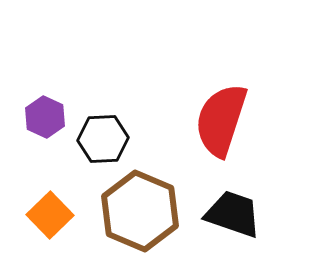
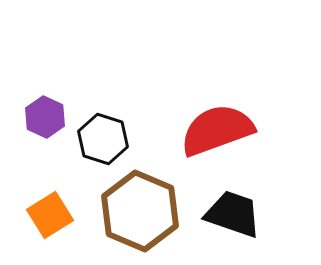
red semicircle: moved 4 px left, 10 px down; rotated 52 degrees clockwise
black hexagon: rotated 21 degrees clockwise
orange square: rotated 12 degrees clockwise
